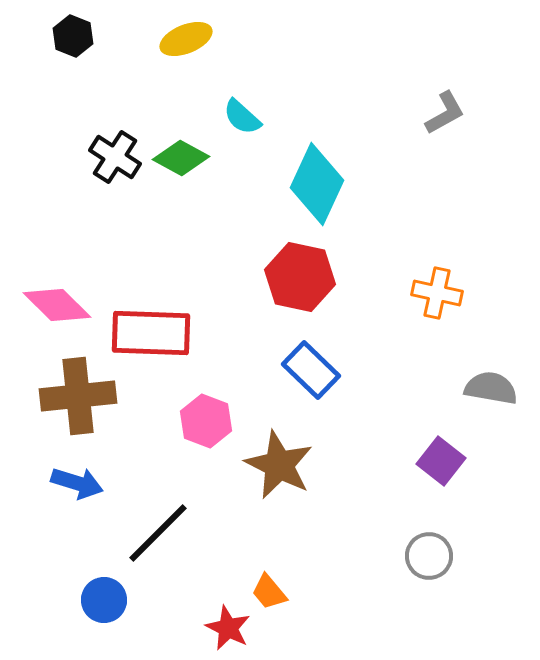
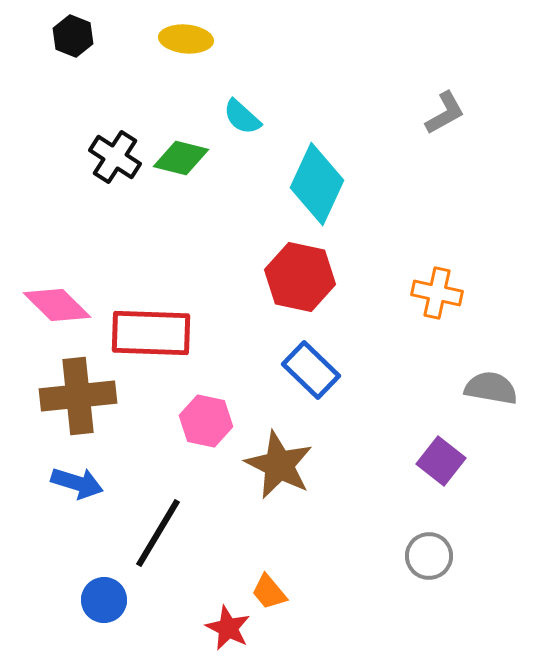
yellow ellipse: rotated 27 degrees clockwise
green diamond: rotated 14 degrees counterclockwise
pink hexagon: rotated 9 degrees counterclockwise
black line: rotated 14 degrees counterclockwise
